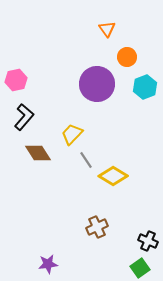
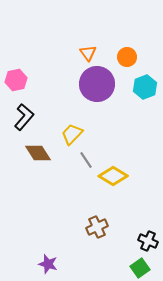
orange triangle: moved 19 px left, 24 px down
purple star: rotated 24 degrees clockwise
